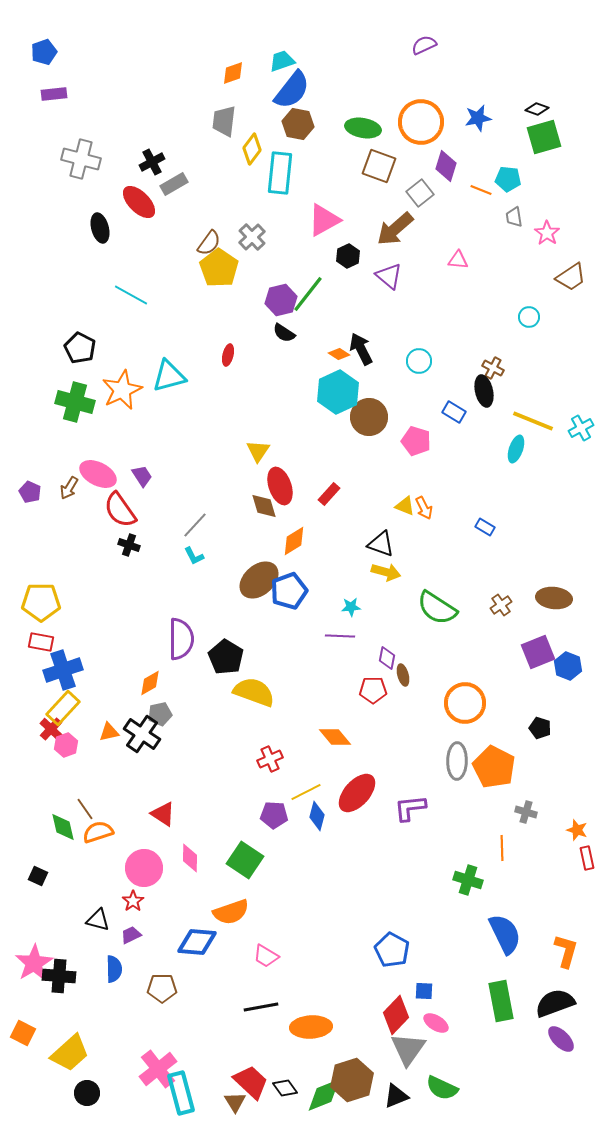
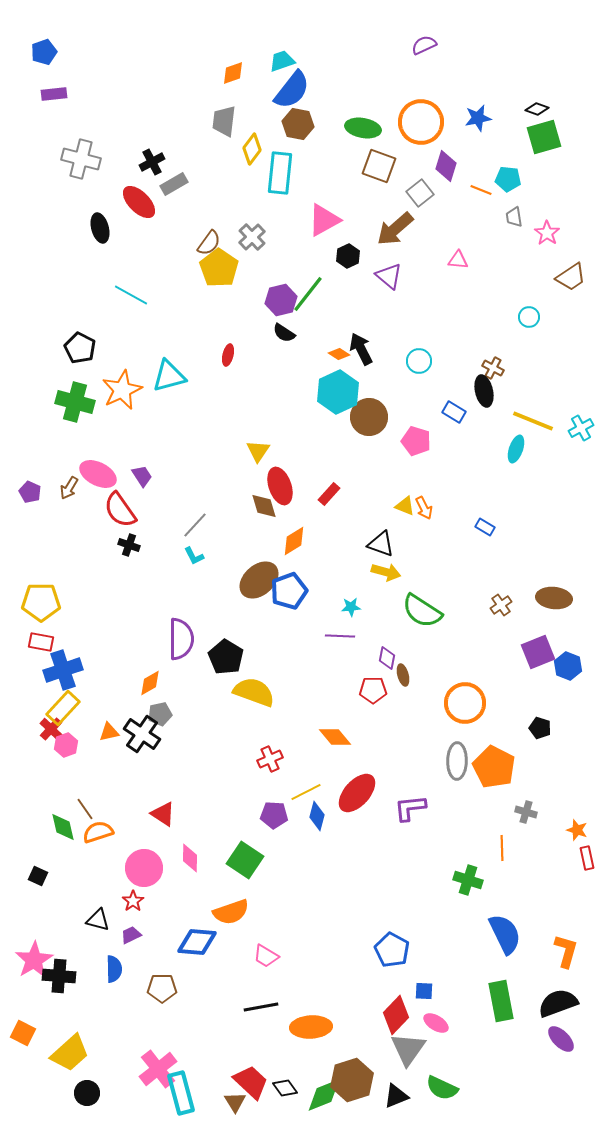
green semicircle at (437, 608): moved 15 px left, 3 px down
pink star at (34, 963): moved 3 px up
black semicircle at (555, 1003): moved 3 px right
